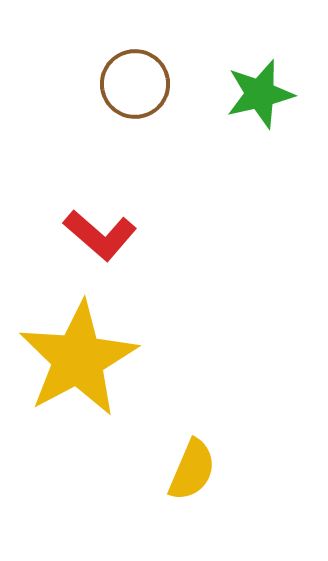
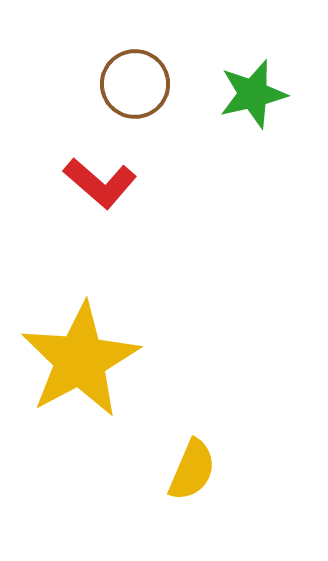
green star: moved 7 px left
red L-shape: moved 52 px up
yellow star: moved 2 px right, 1 px down
